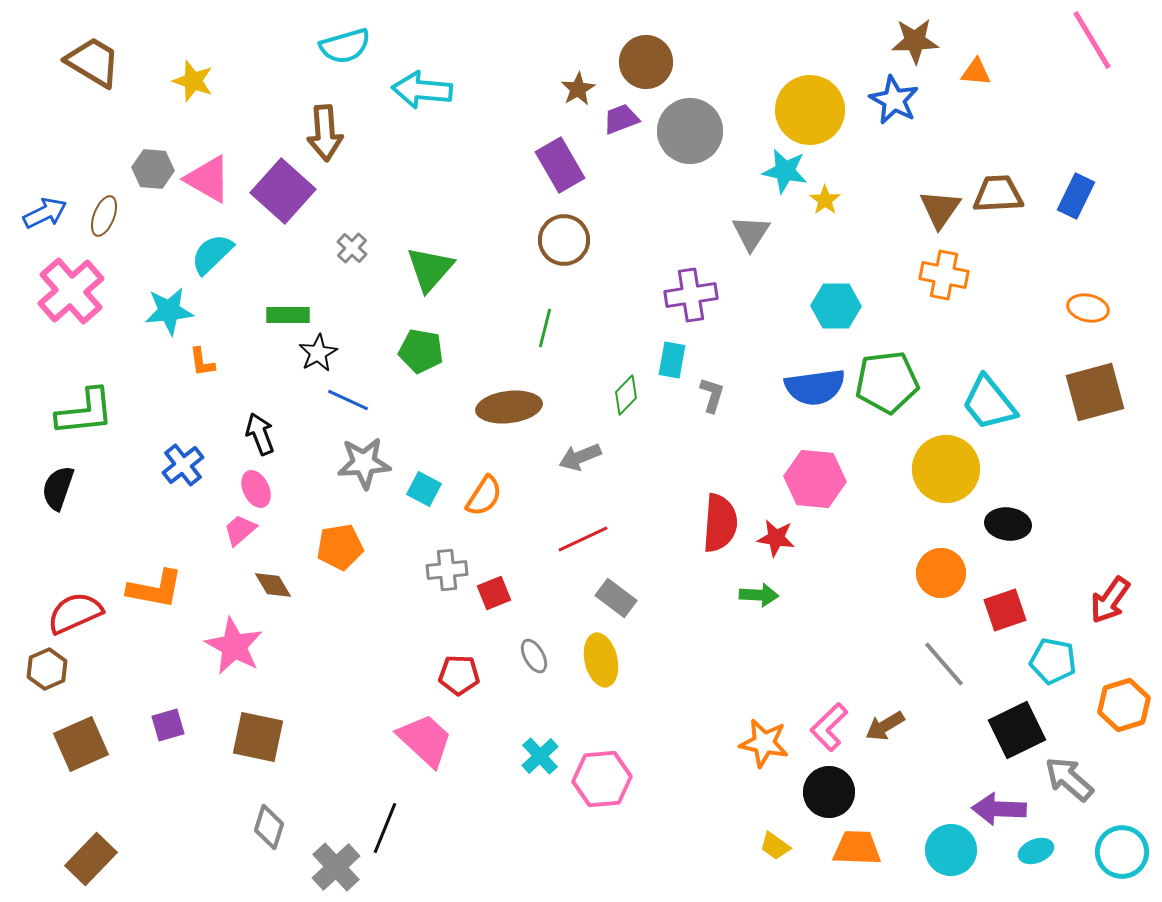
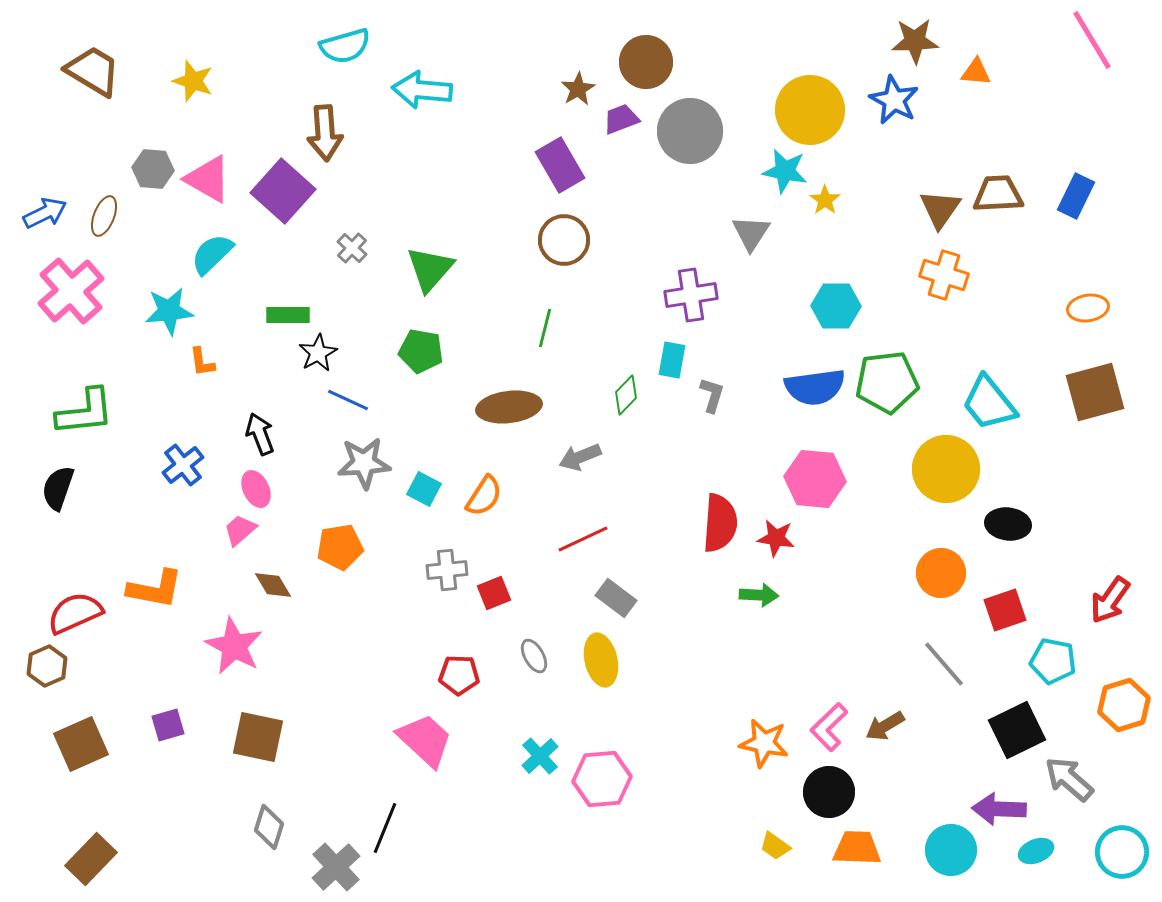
brown trapezoid at (93, 62): moved 9 px down
orange cross at (944, 275): rotated 6 degrees clockwise
orange ellipse at (1088, 308): rotated 21 degrees counterclockwise
brown hexagon at (47, 669): moved 3 px up
